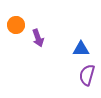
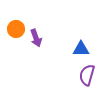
orange circle: moved 4 px down
purple arrow: moved 2 px left
